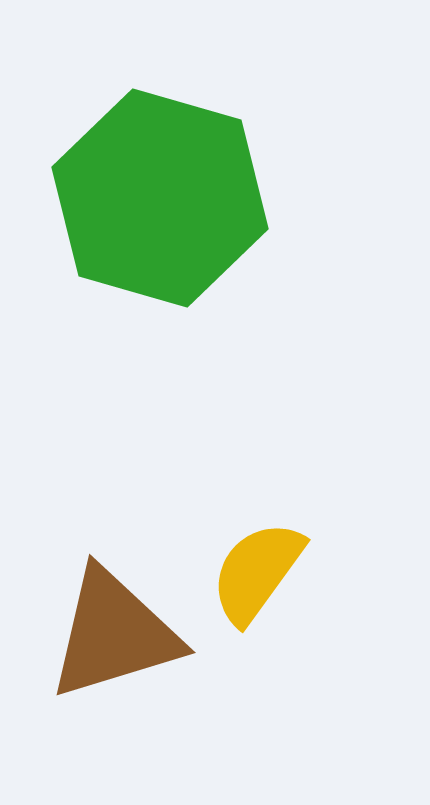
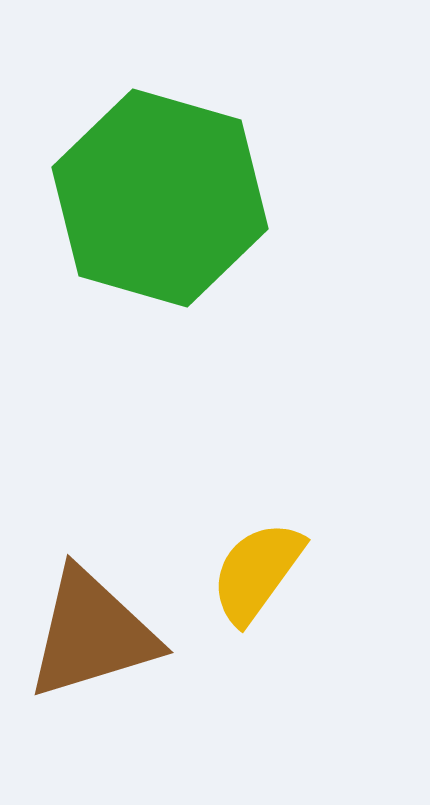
brown triangle: moved 22 px left
